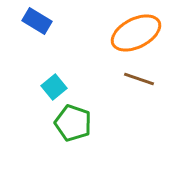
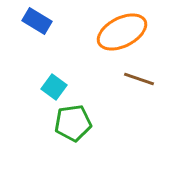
orange ellipse: moved 14 px left, 1 px up
cyan square: rotated 15 degrees counterclockwise
green pentagon: rotated 27 degrees counterclockwise
